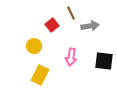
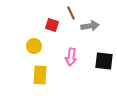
red square: rotated 32 degrees counterclockwise
yellow rectangle: rotated 24 degrees counterclockwise
